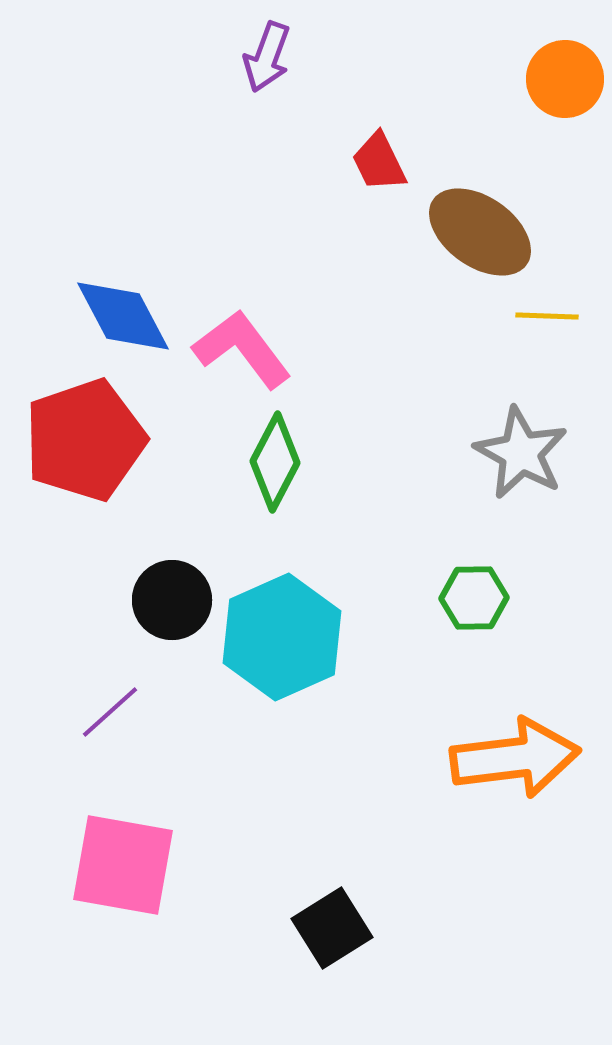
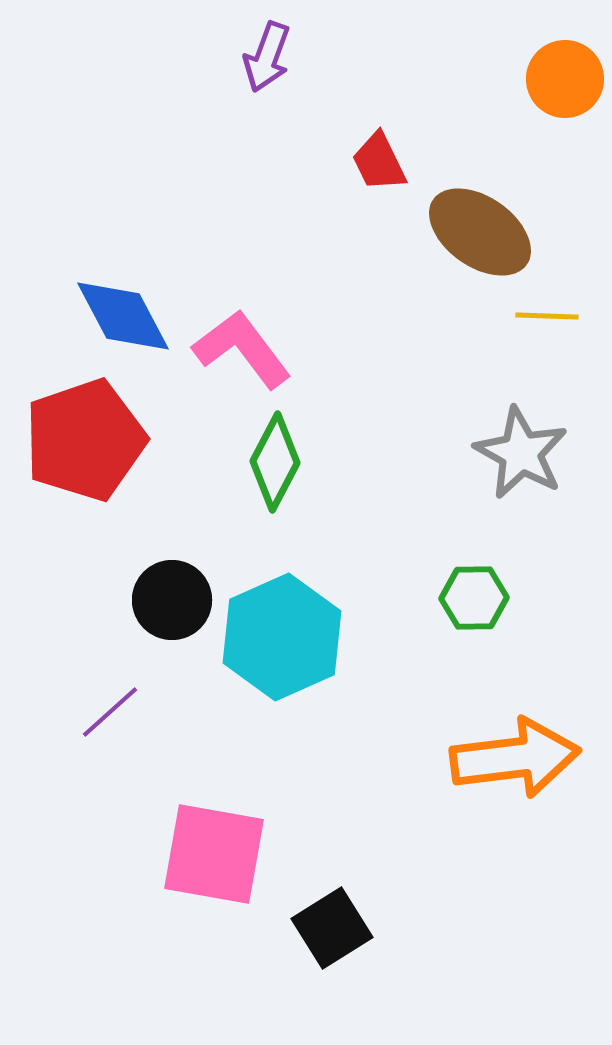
pink square: moved 91 px right, 11 px up
